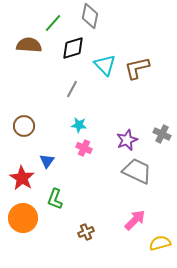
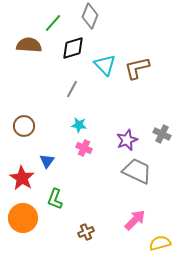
gray diamond: rotated 10 degrees clockwise
